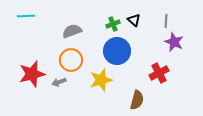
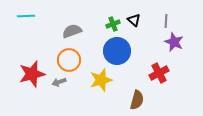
orange circle: moved 2 px left
